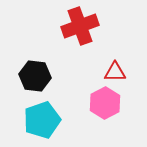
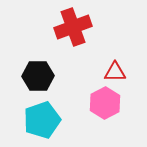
red cross: moved 7 px left, 1 px down
black hexagon: moved 3 px right; rotated 8 degrees counterclockwise
